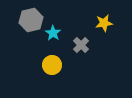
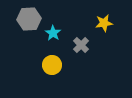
gray hexagon: moved 2 px left, 1 px up; rotated 10 degrees clockwise
